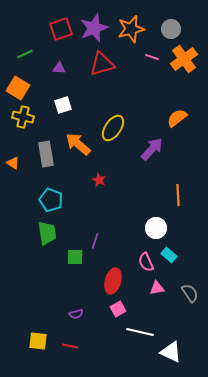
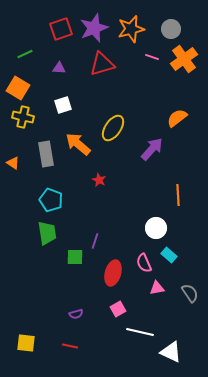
pink semicircle: moved 2 px left, 1 px down
red ellipse: moved 8 px up
yellow square: moved 12 px left, 2 px down
